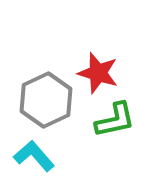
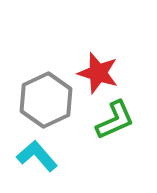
green L-shape: rotated 12 degrees counterclockwise
cyan L-shape: moved 3 px right
